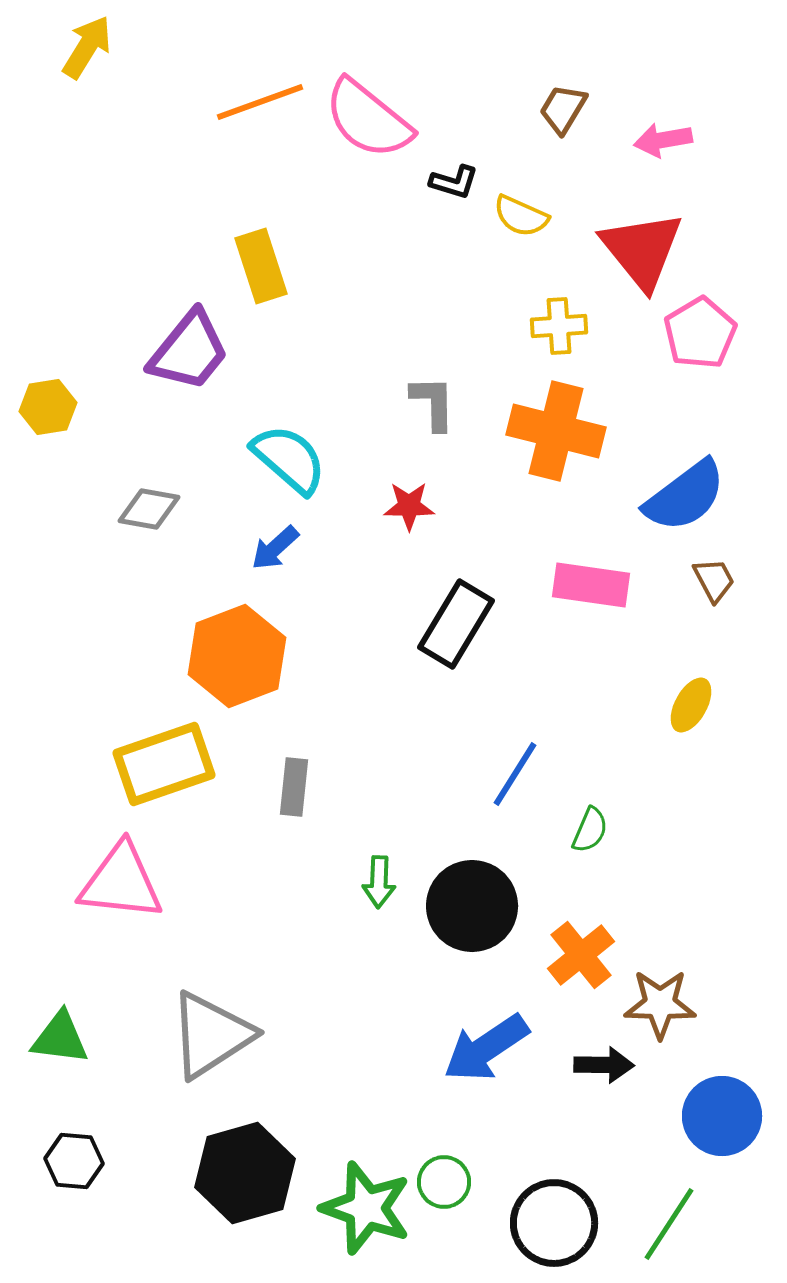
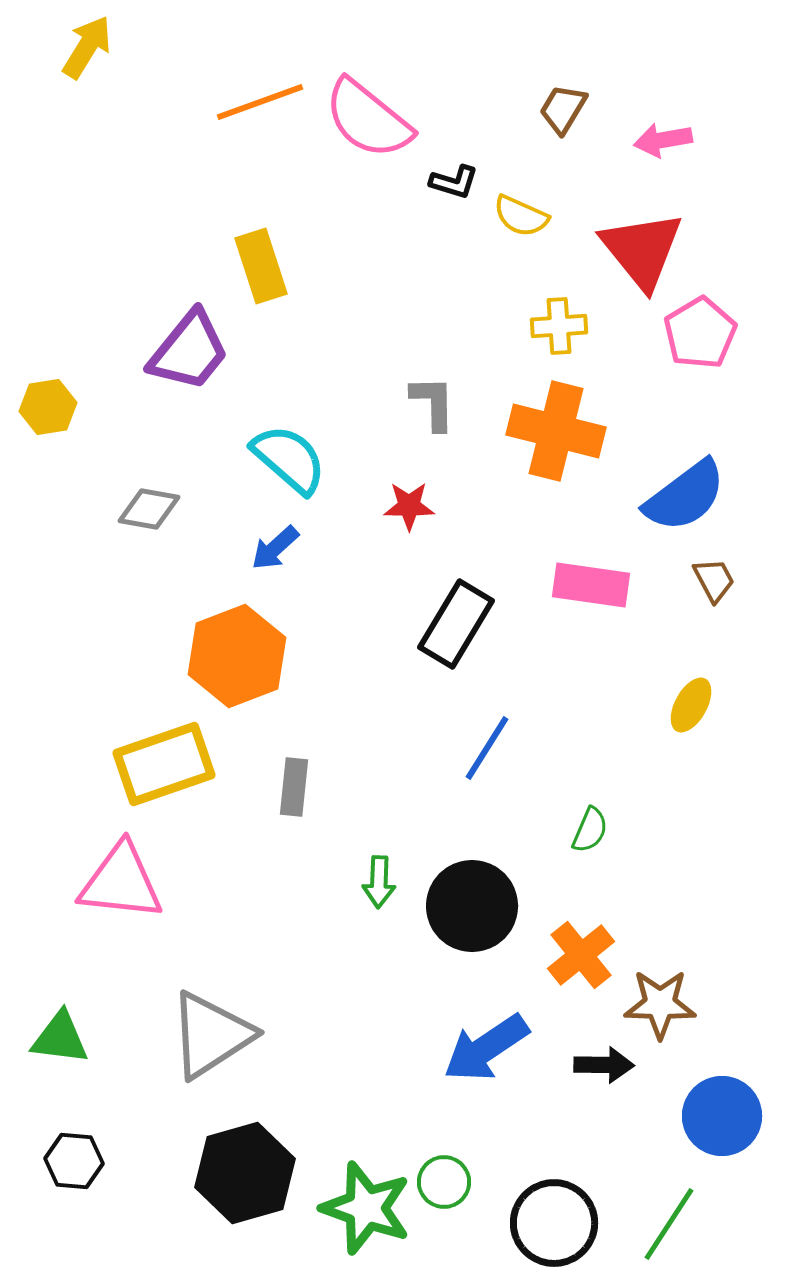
blue line at (515, 774): moved 28 px left, 26 px up
